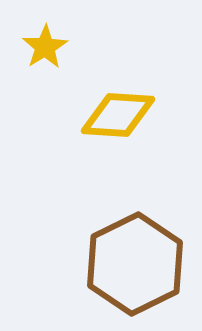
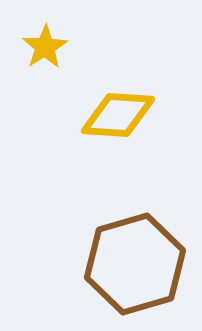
brown hexagon: rotated 10 degrees clockwise
